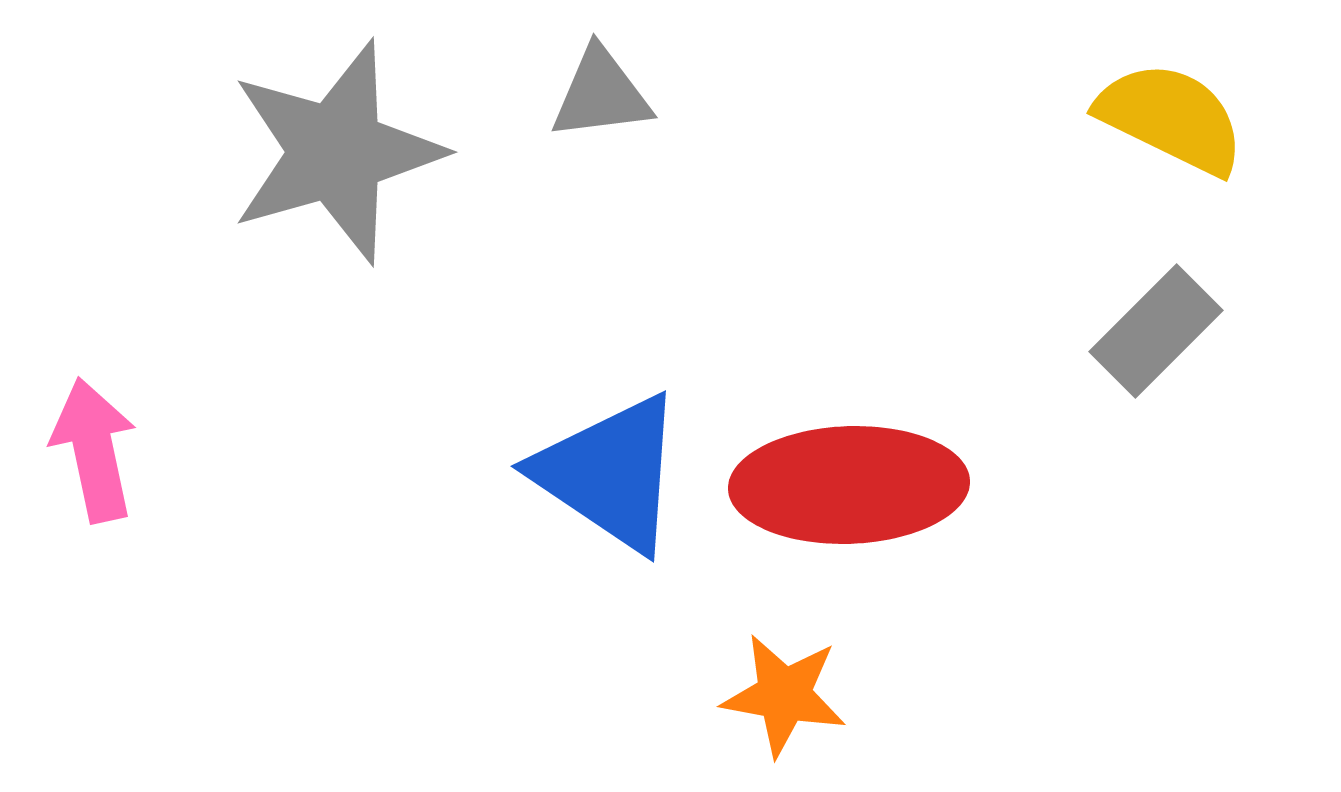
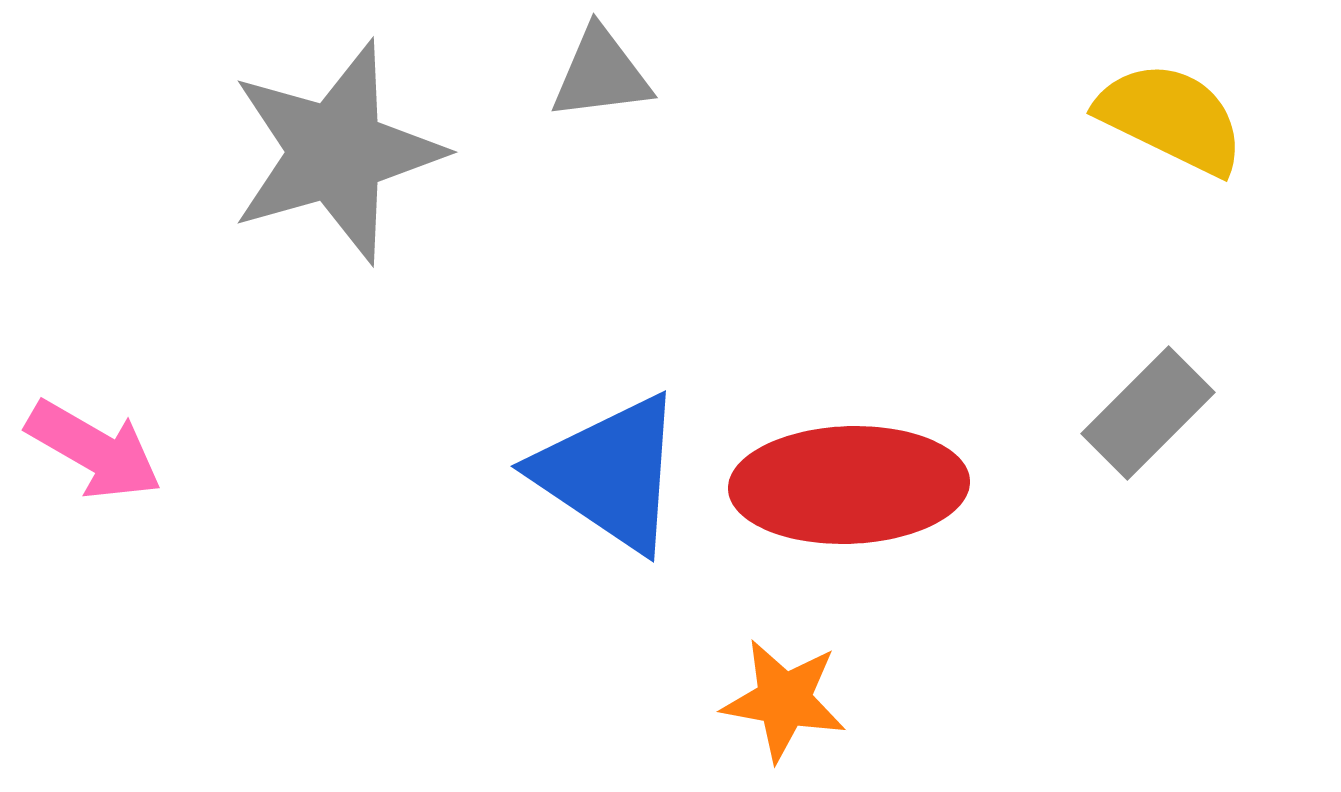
gray triangle: moved 20 px up
gray rectangle: moved 8 px left, 82 px down
pink arrow: rotated 132 degrees clockwise
orange star: moved 5 px down
